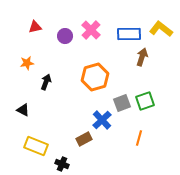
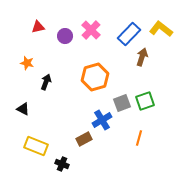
red triangle: moved 3 px right
blue rectangle: rotated 45 degrees counterclockwise
orange star: rotated 24 degrees clockwise
black triangle: moved 1 px up
blue cross: rotated 12 degrees clockwise
